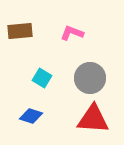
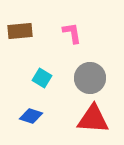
pink L-shape: rotated 60 degrees clockwise
